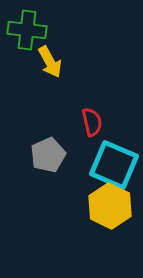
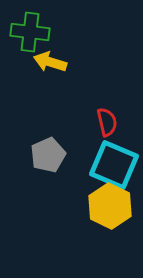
green cross: moved 3 px right, 2 px down
yellow arrow: rotated 136 degrees clockwise
red semicircle: moved 15 px right
